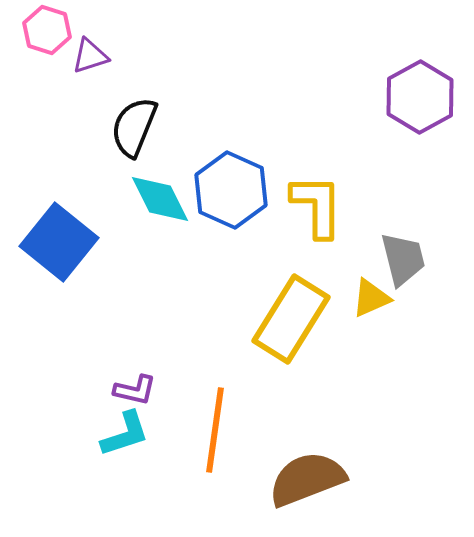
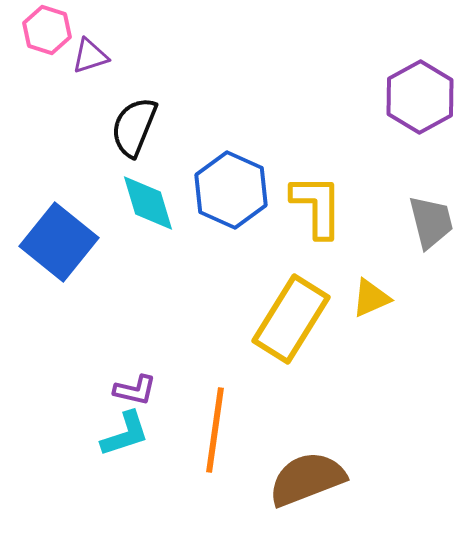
cyan diamond: moved 12 px left, 4 px down; rotated 10 degrees clockwise
gray trapezoid: moved 28 px right, 37 px up
